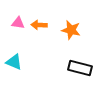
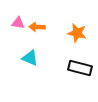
orange arrow: moved 2 px left, 2 px down
orange star: moved 6 px right, 3 px down
cyan triangle: moved 16 px right, 4 px up
